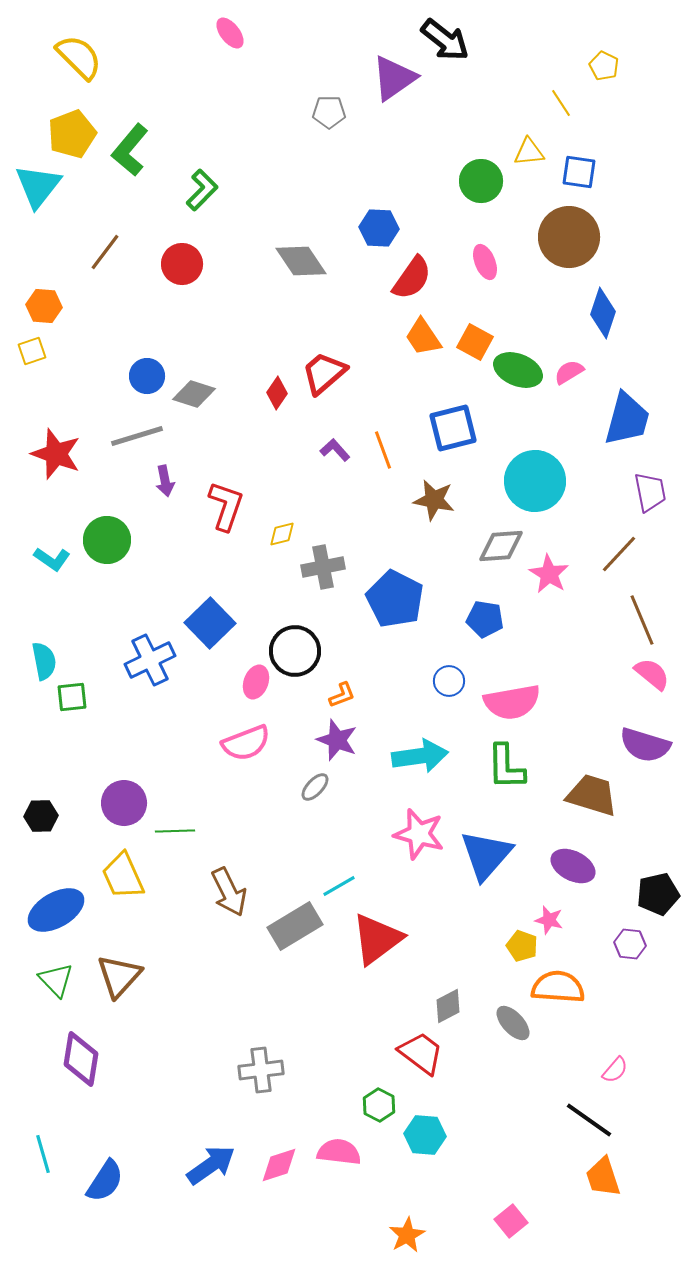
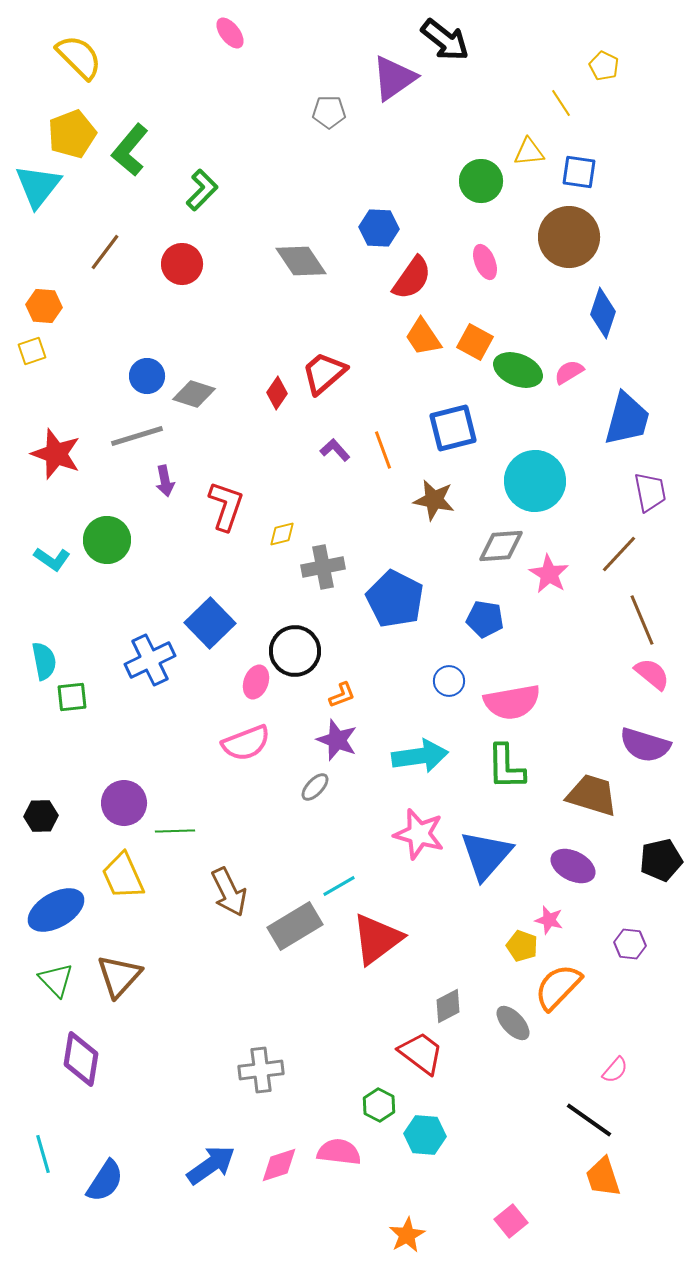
black pentagon at (658, 894): moved 3 px right, 34 px up
orange semicircle at (558, 987): rotated 50 degrees counterclockwise
